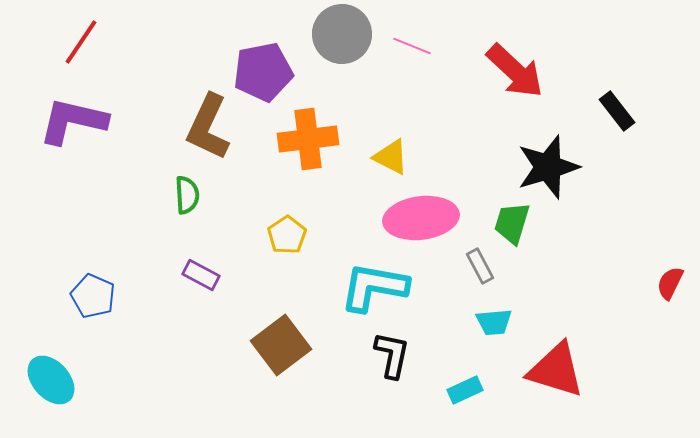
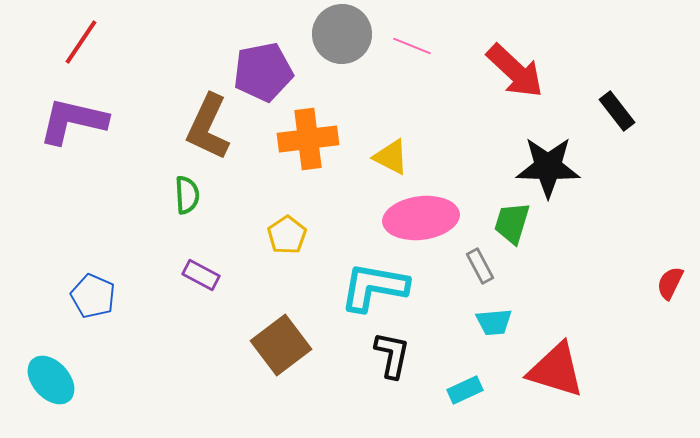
black star: rotated 18 degrees clockwise
